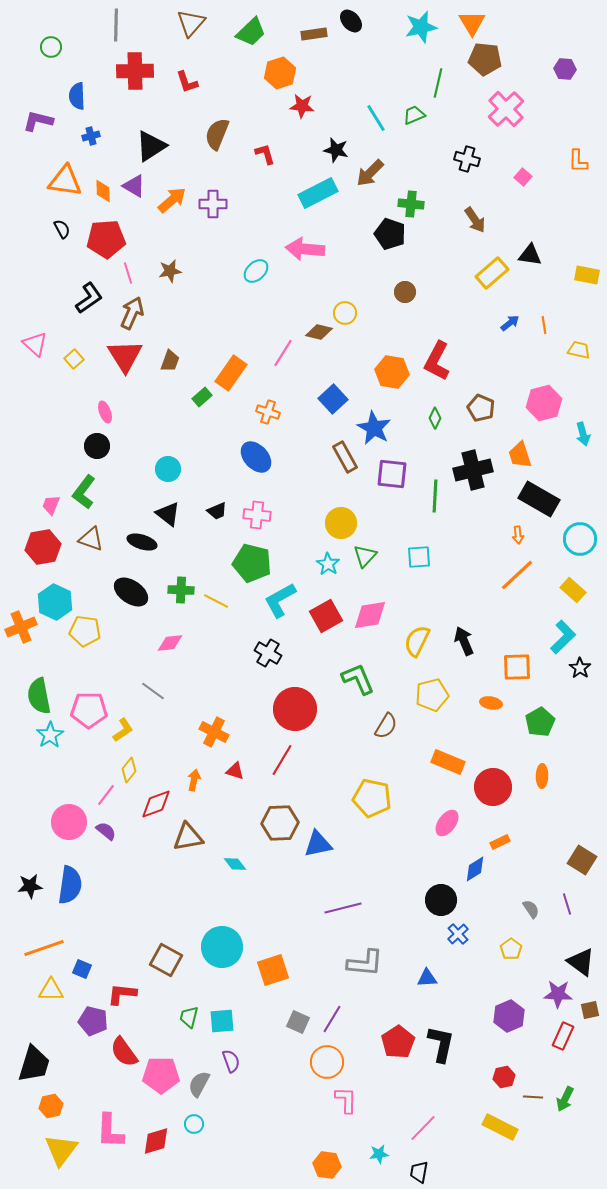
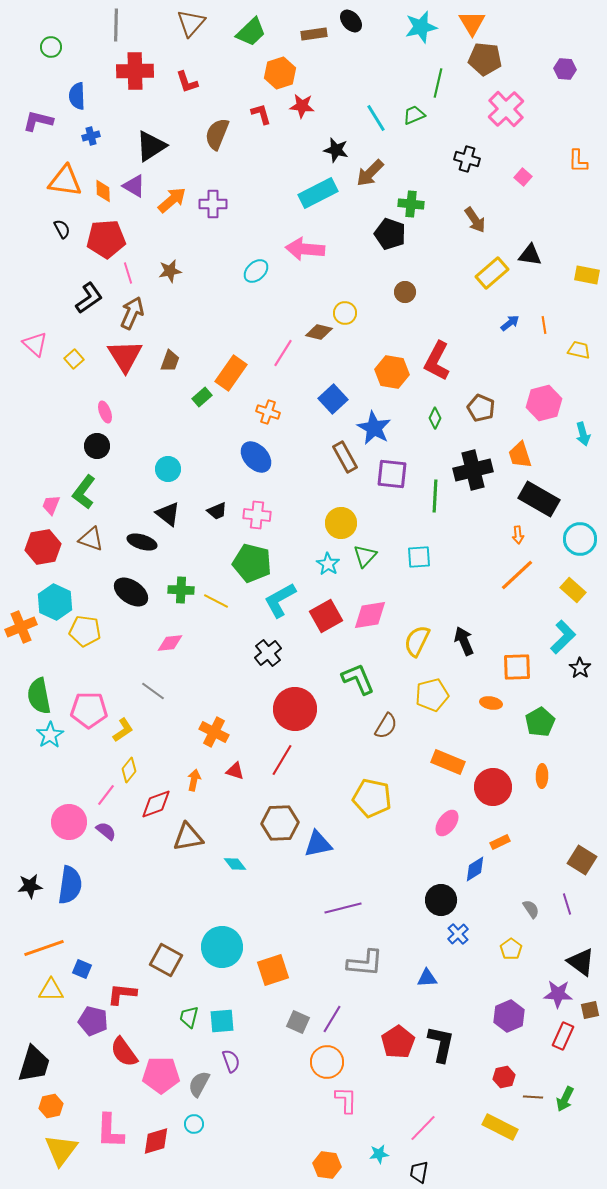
red L-shape at (265, 154): moved 4 px left, 40 px up
black cross at (268, 653): rotated 20 degrees clockwise
